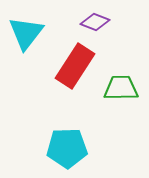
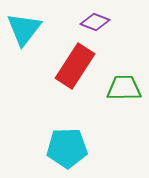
cyan triangle: moved 2 px left, 4 px up
green trapezoid: moved 3 px right
